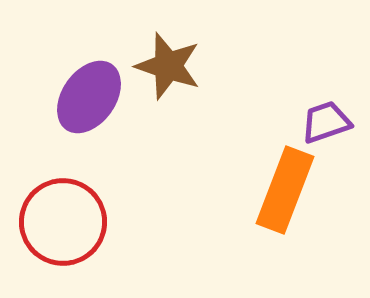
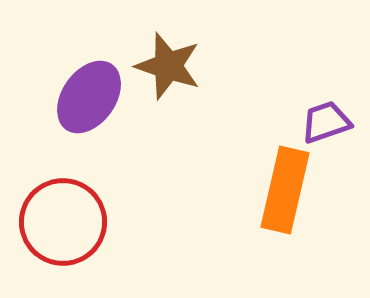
orange rectangle: rotated 8 degrees counterclockwise
